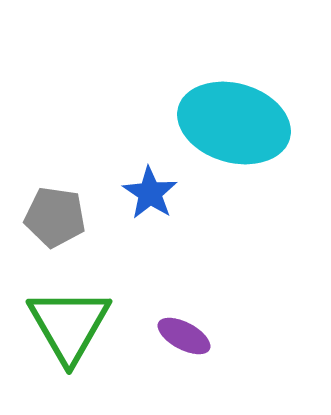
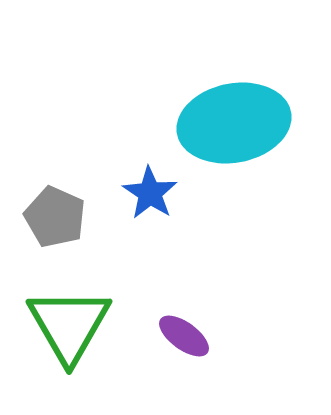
cyan ellipse: rotated 27 degrees counterclockwise
gray pentagon: rotated 16 degrees clockwise
purple ellipse: rotated 8 degrees clockwise
